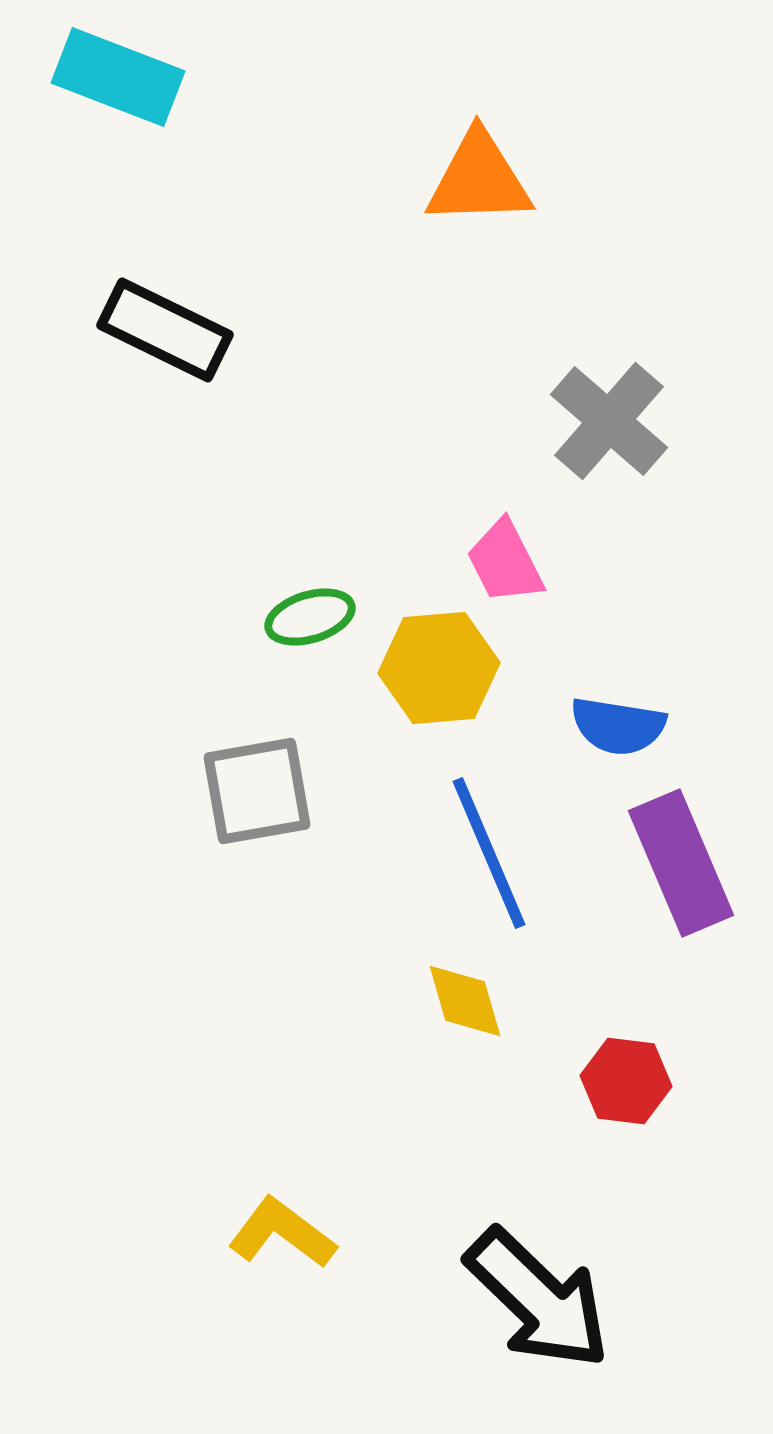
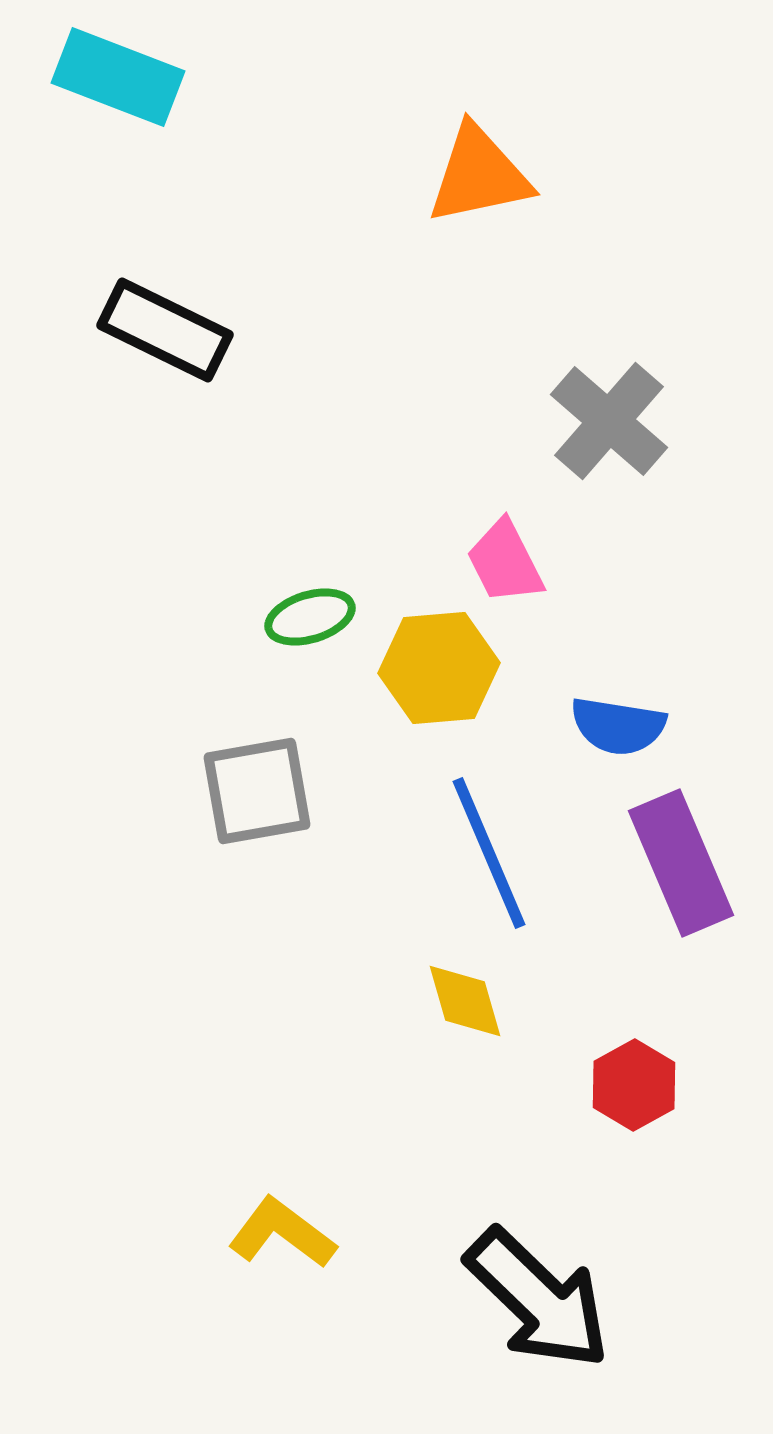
orange triangle: moved 4 px up; rotated 10 degrees counterclockwise
red hexagon: moved 8 px right, 4 px down; rotated 24 degrees clockwise
